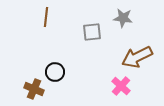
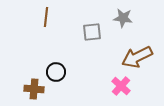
black circle: moved 1 px right
brown cross: rotated 18 degrees counterclockwise
